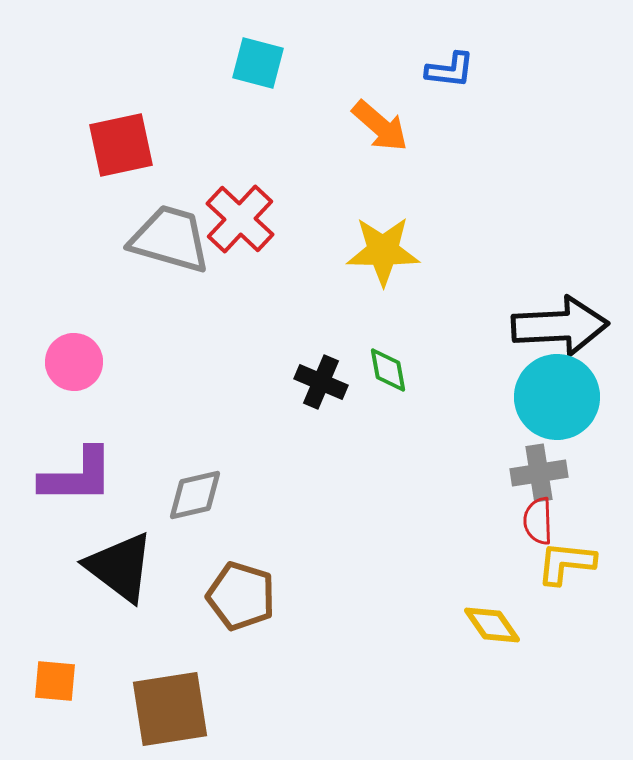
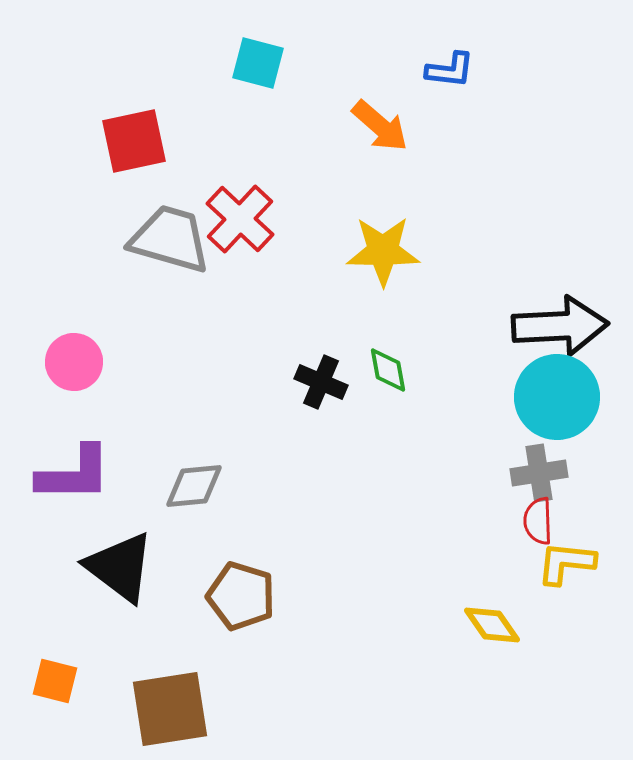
red square: moved 13 px right, 4 px up
purple L-shape: moved 3 px left, 2 px up
gray diamond: moved 1 px left, 9 px up; rotated 8 degrees clockwise
orange square: rotated 9 degrees clockwise
